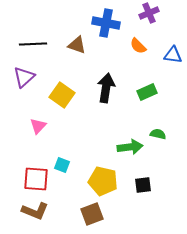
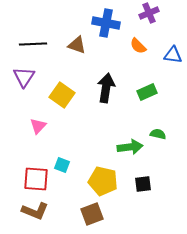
purple triangle: rotated 15 degrees counterclockwise
black square: moved 1 px up
